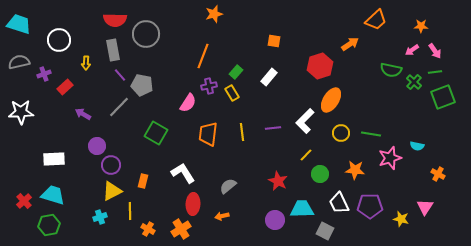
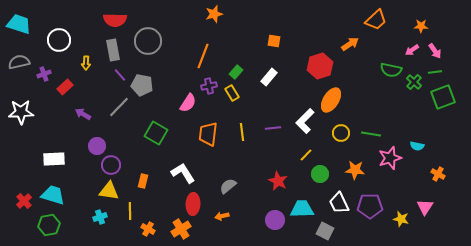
gray circle at (146, 34): moved 2 px right, 7 px down
yellow triangle at (112, 191): moved 3 px left; rotated 35 degrees clockwise
